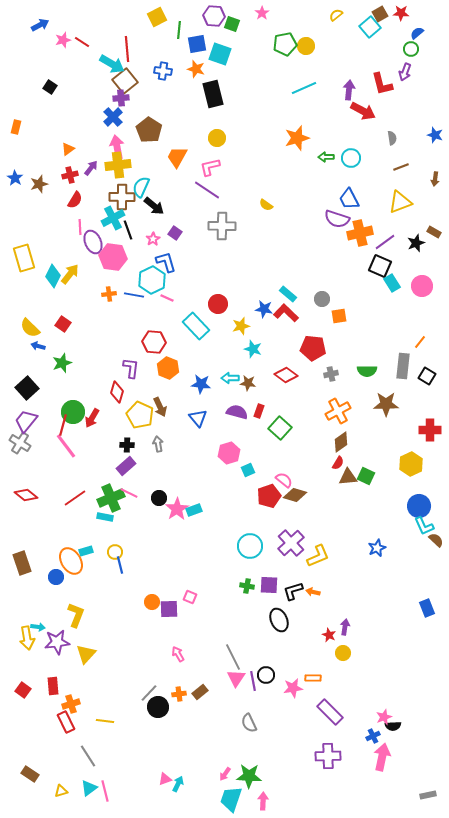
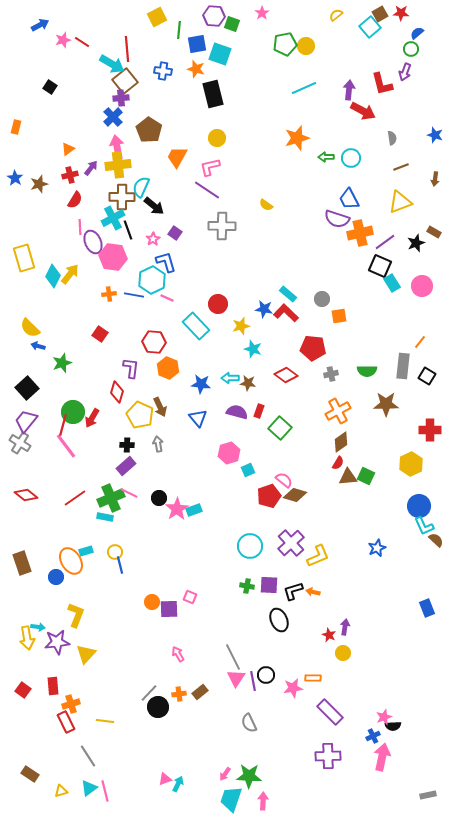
red square at (63, 324): moved 37 px right, 10 px down
